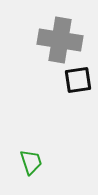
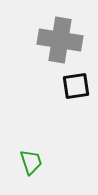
black square: moved 2 px left, 6 px down
